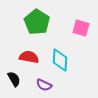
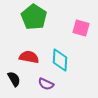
green pentagon: moved 3 px left, 5 px up
purple semicircle: moved 2 px right, 1 px up
